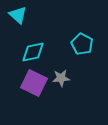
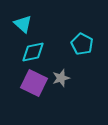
cyan triangle: moved 5 px right, 9 px down
gray star: rotated 12 degrees counterclockwise
